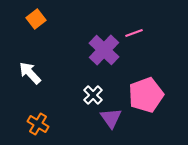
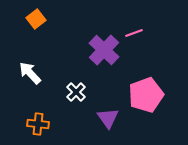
white cross: moved 17 px left, 3 px up
purple triangle: moved 3 px left
orange cross: rotated 25 degrees counterclockwise
